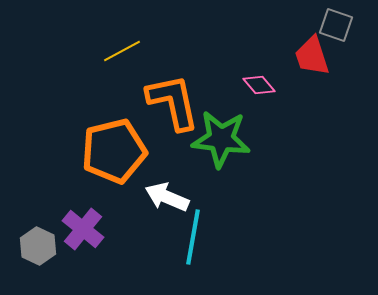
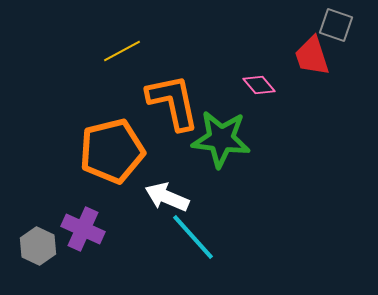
orange pentagon: moved 2 px left
purple cross: rotated 15 degrees counterclockwise
cyan line: rotated 52 degrees counterclockwise
